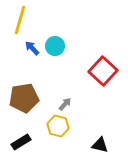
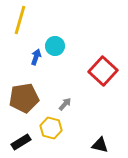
blue arrow: moved 4 px right, 9 px down; rotated 63 degrees clockwise
yellow hexagon: moved 7 px left, 2 px down
